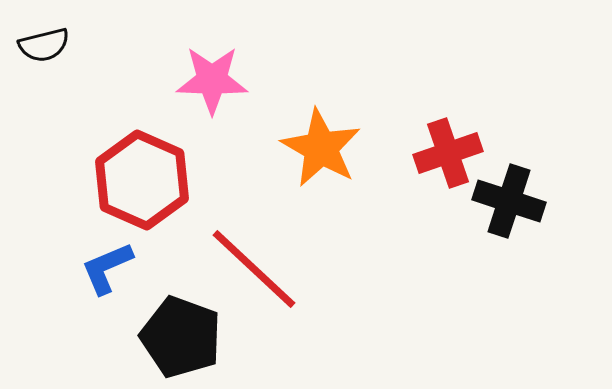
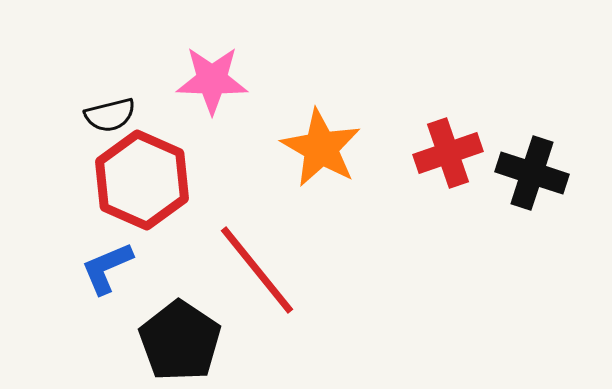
black semicircle: moved 66 px right, 70 px down
black cross: moved 23 px right, 28 px up
red line: moved 3 px right, 1 px down; rotated 8 degrees clockwise
black pentagon: moved 1 px left, 4 px down; rotated 14 degrees clockwise
